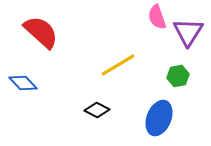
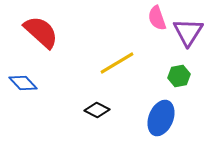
pink semicircle: moved 1 px down
yellow line: moved 1 px left, 2 px up
green hexagon: moved 1 px right
blue ellipse: moved 2 px right
